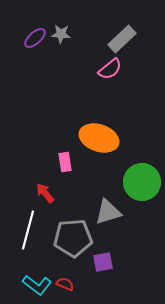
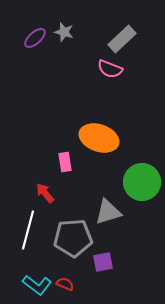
gray star: moved 3 px right, 2 px up; rotated 12 degrees clockwise
pink semicircle: rotated 60 degrees clockwise
